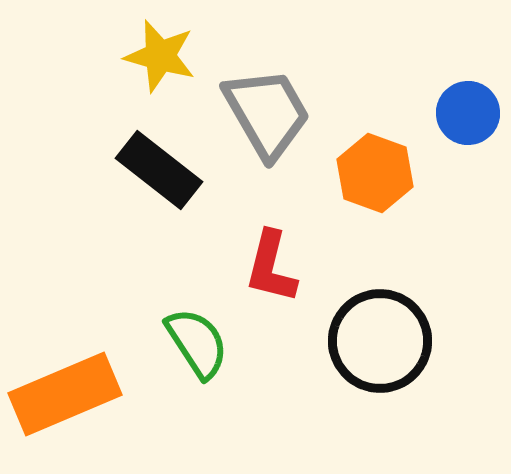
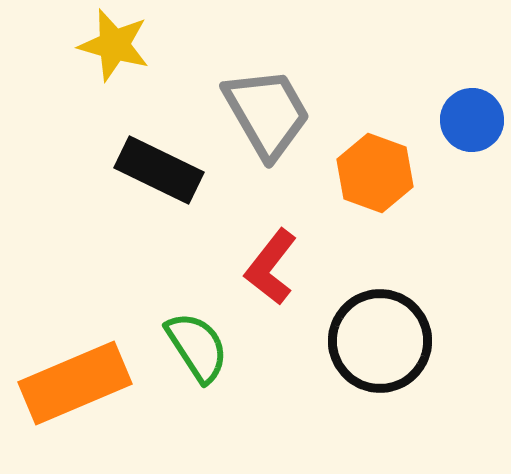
yellow star: moved 46 px left, 11 px up
blue circle: moved 4 px right, 7 px down
black rectangle: rotated 12 degrees counterclockwise
red L-shape: rotated 24 degrees clockwise
green semicircle: moved 4 px down
orange rectangle: moved 10 px right, 11 px up
